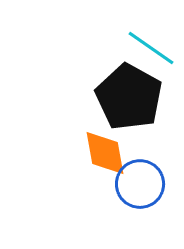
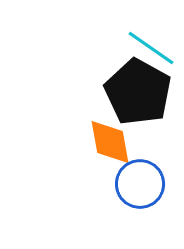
black pentagon: moved 9 px right, 5 px up
orange diamond: moved 5 px right, 11 px up
